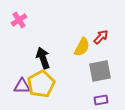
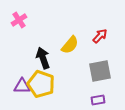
red arrow: moved 1 px left, 1 px up
yellow semicircle: moved 12 px left, 2 px up; rotated 12 degrees clockwise
yellow pentagon: rotated 24 degrees counterclockwise
purple rectangle: moved 3 px left
